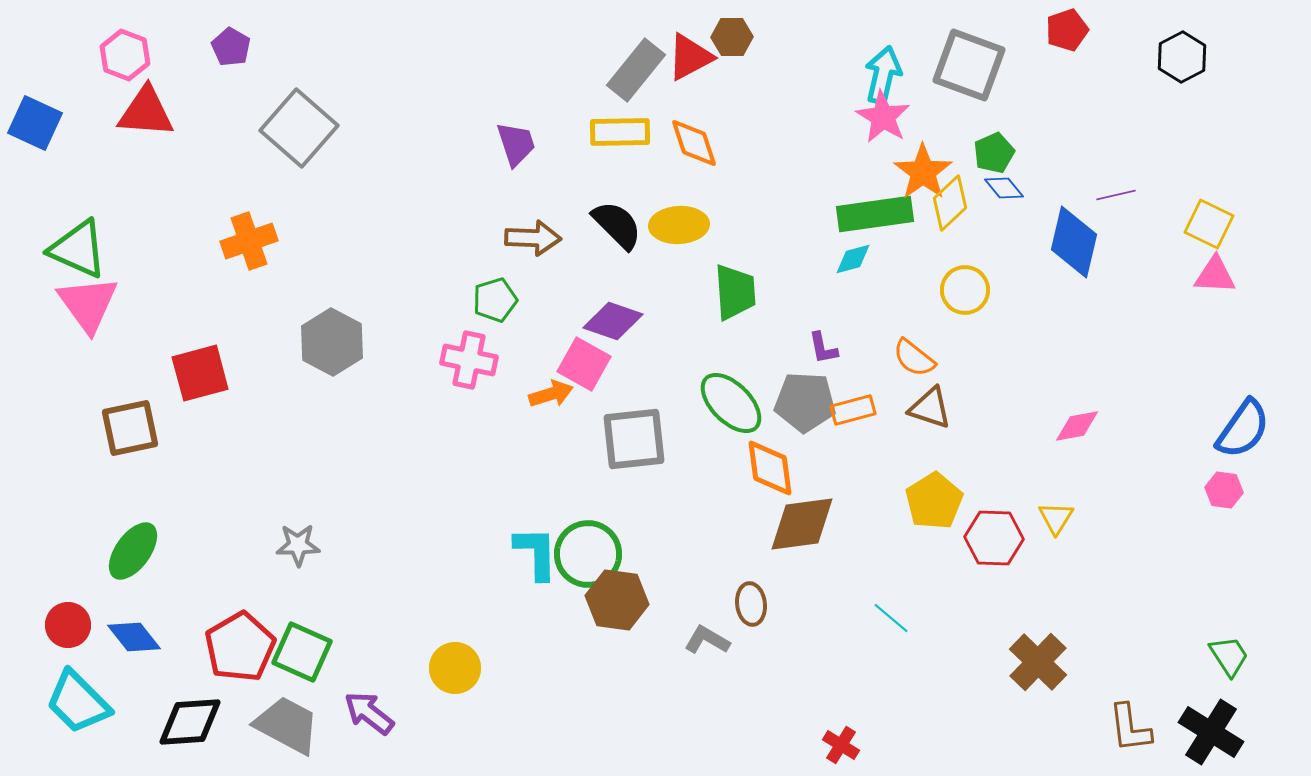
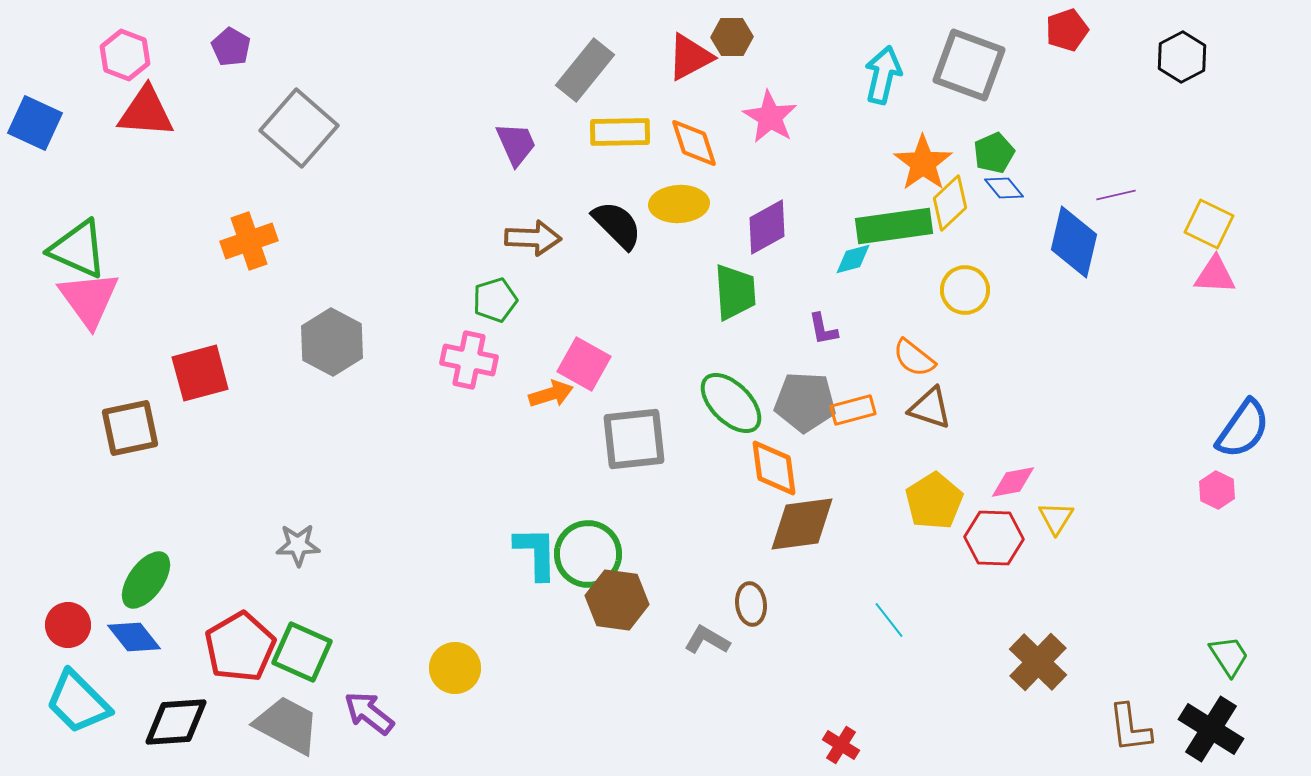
gray rectangle at (636, 70): moved 51 px left
pink star at (883, 117): moved 113 px left
purple trapezoid at (516, 144): rotated 6 degrees counterclockwise
orange star at (923, 172): moved 9 px up
green rectangle at (875, 214): moved 19 px right, 12 px down
yellow ellipse at (679, 225): moved 21 px up
pink triangle at (88, 304): moved 1 px right, 5 px up
purple diamond at (613, 321): moved 154 px right, 94 px up; rotated 48 degrees counterclockwise
purple L-shape at (823, 348): moved 19 px up
pink diamond at (1077, 426): moved 64 px left, 56 px down
orange diamond at (770, 468): moved 4 px right
pink hexagon at (1224, 490): moved 7 px left; rotated 18 degrees clockwise
green ellipse at (133, 551): moved 13 px right, 29 px down
cyan line at (891, 618): moved 2 px left, 2 px down; rotated 12 degrees clockwise
black diamond at (190, 722): moved 14 px left
black cross at (1211, 732): moved 3 px up
